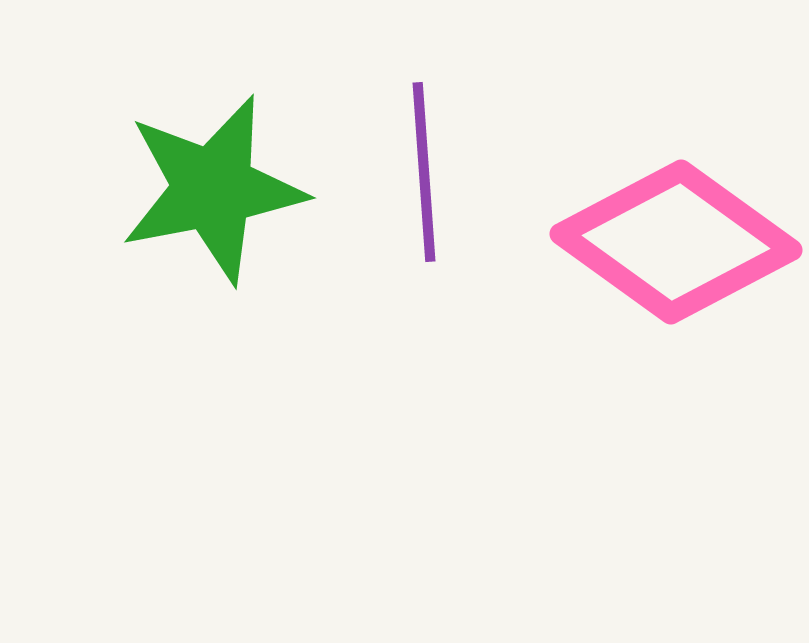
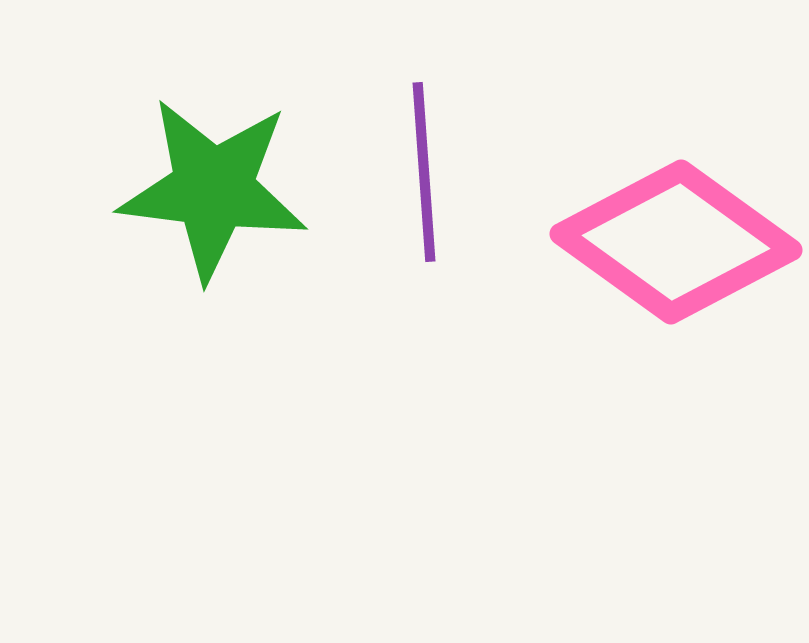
green star: rotated 18 degrees clockwise
